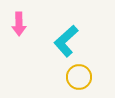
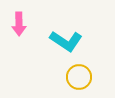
cyan L-shape: rotated 104 degrees counterclockwise
